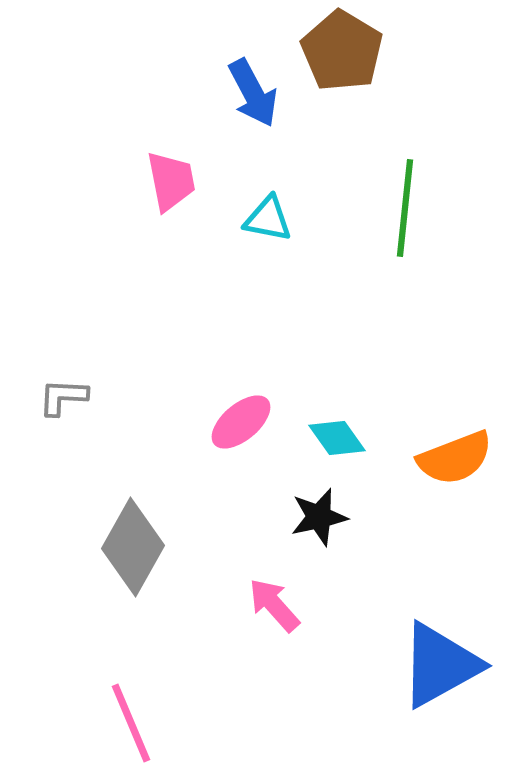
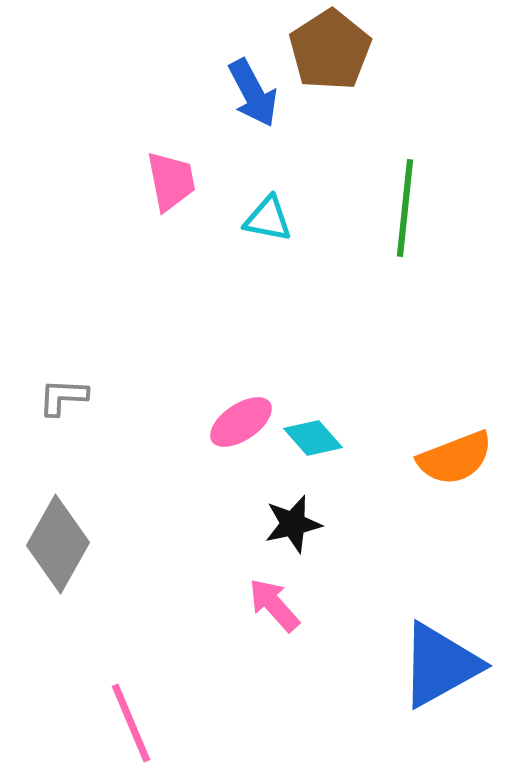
brown pentagon: moved 12 px left, 1 px up; rotated 8 degrees clockwise
pink ellipse: rotated 6 degrees clockwise
cyan diamond: moved 24 px left; rotated 6 degrees counterclockwise
black star: moved 26 px left, 7 px down
gray diamond: moved 75 px left, 3 px up
